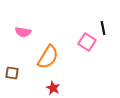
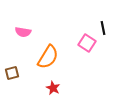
pink square: moved 1 px down
brown square: rotated 24 degrees counterclockwise
